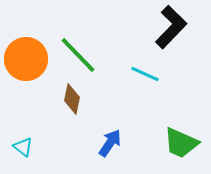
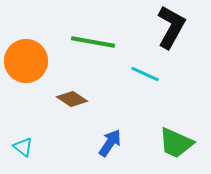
black L-shape: rotated 15 degrees counterclockwise
green line: moved 15 px right, 13 px up; rotated 36 degrees counterclockwise
orange circle: moved 2 px down
brown diamond: rotated 68 degrees counterclockwise
green trapezoid: moved 5 px left
